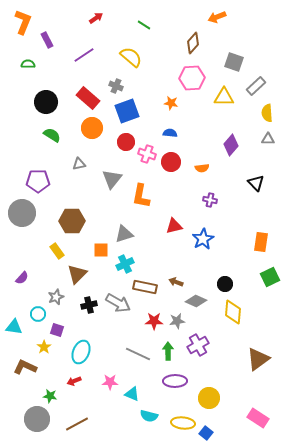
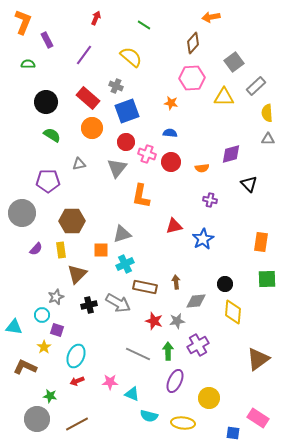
orange arrow at (217, 17): moved 6 px left; rotated 12 degrees clockwise
red arrow at (96, 18): rotated 32 degrees counterclockwise
purple line at (84, 55): rotated 20 degrees counterclockwise
gray square at (234, 62): rotated 36 degrees clockwise
purple diamond at (231, 145): moved 9 px down; rotated 35 degrees clockwise
gray triangle at (112, 179): moved 5 px right, 11 px up
purple pentagon at (38, 181): moved 10 px right
black triangle at (256, 183): moved 7 px left, 1 px down
gray triangle at (124, 234): moved 2 px left
yellow rectangle at (57, 251): moved 4 px right, 1 px up; rotated 28 degrees clockwise
green square at (270, 277): moved 3 px left, 2 px down; rotated 24 degrees clockwise
purple semicircle at (22, 278): moved 14 px right, 29 px up
brown arrow at (176, 282): rotated 64 degrees clockwise
gray diamond at (196, 301): rotated 30 degrees counterclockwise
cyan circle at (38, 314): moved 4 px right, 1 px down
red star at (154, 321): rotated 18 degrees clockwise
cyan ellipse at (81, 352): moved 5 px left, 4 px down
red arrow at (74, 381): moved 3 px right
purple ellipse at (175, 381): rotated 65 degrees counterclockwise
blue square at (206, 433): moved 27 px right; rotated 32 degrees counterclockwise
